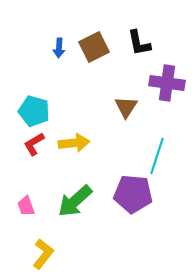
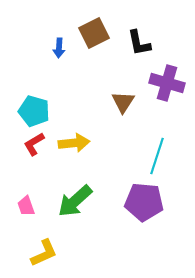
brown square: moved 14 px up
purple cross: rotated 8 degrees clockwise
brown triangle: moved 3 px left, 5 px up
purple pentagon: moved 11 px right, 8 px down
yellow L-shape: moved 1 px right, 1 px up; rotated 28 degrees clockwise
